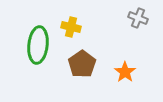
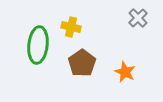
gray cross: rotated 24 degrees clockwise
brown pentagon: moved 1 px up
orange star: rotated 10 degrees counterclockwise
